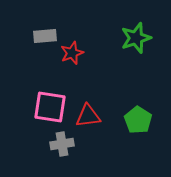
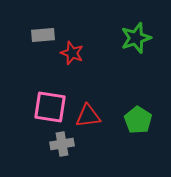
gray rectangle: moved 2 px left, 1 px up
red star: rotated 30 degrees counterclockwise
